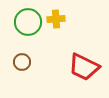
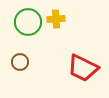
brown circle: moved 2 px left
red trapezoid: moved 1 px left, 1 px down
